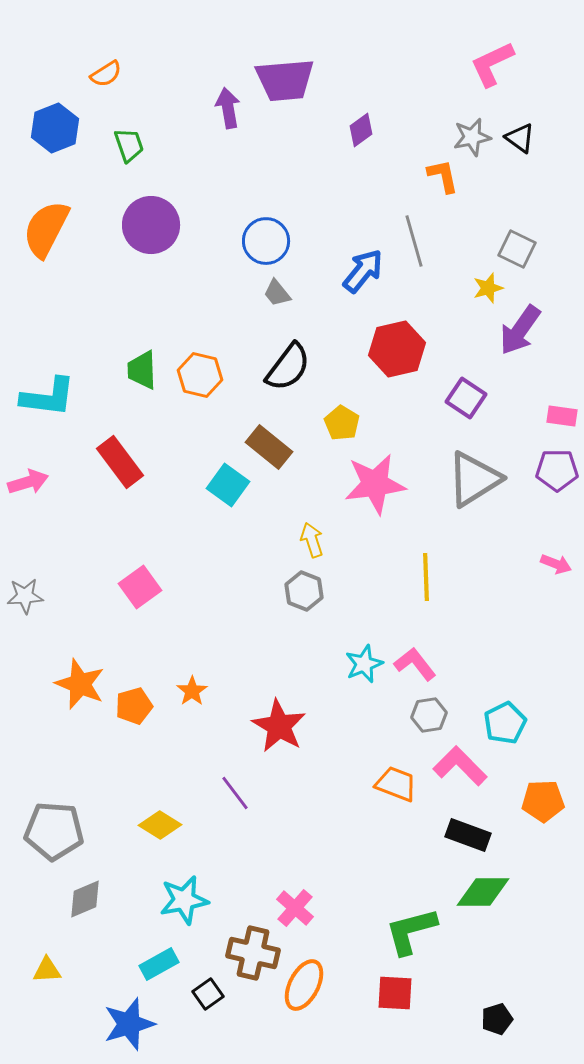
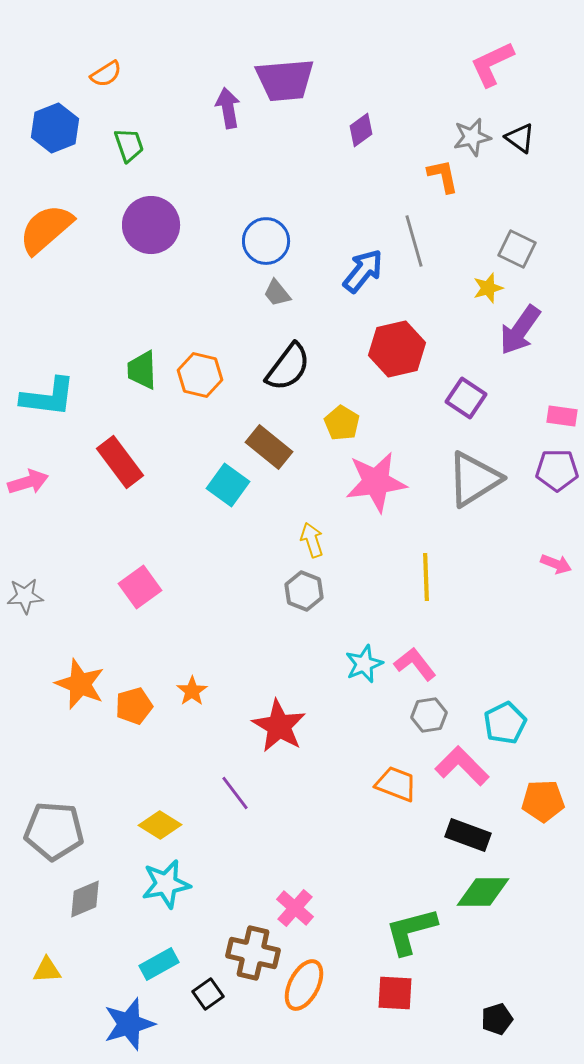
orange semicircle at (46, 229): rotated 22 degrees clockwise
pink star at (375, 484): moved 1 px right, 2 px up
pink L-shape at (460, 766): moved 2 px right
cyan star at (184, 900): moved 18 px left, 16 px up
